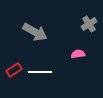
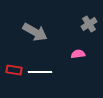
red rectangle: rotated 42 degrees clockwise
